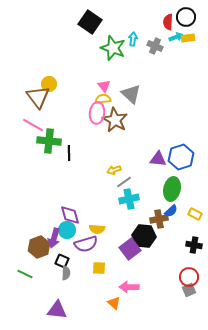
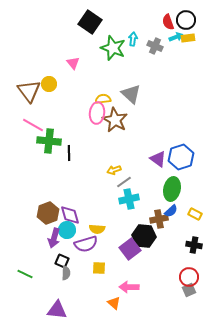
black circle at (186, 17): moved 3 px down
red semicircle at (168, 22): rotated 21 degrees counterclockwise
pink triangle at (104, 86): moved 31 px left, 23 px up
brown triangle at (38, 97): moved 9 px left, 6 px up
purple triangle at (158, 159): rotated 30 degrees clockwise
brown hexagon at (39, 247): moved 9 px right, 34 px up
